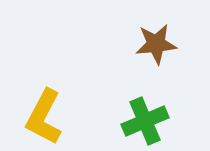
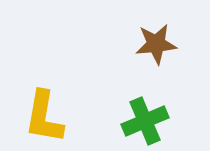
yellow L-shape: rotated 18 degrees counterclockwise
